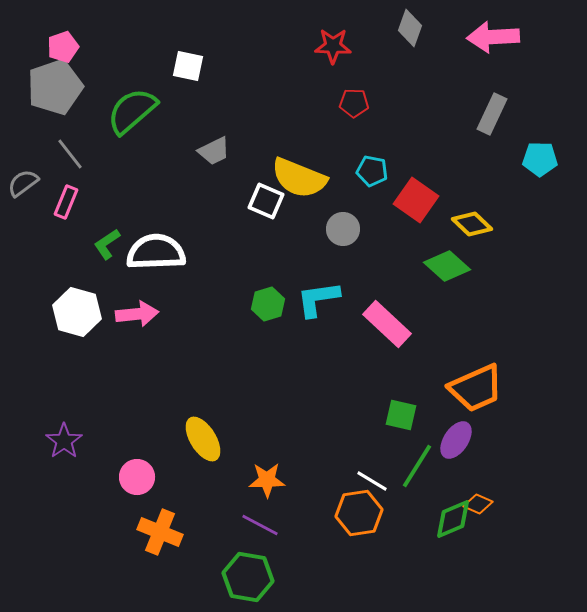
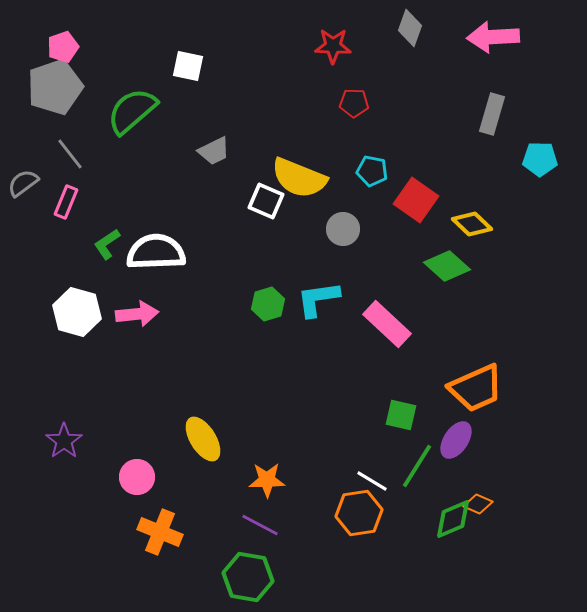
gray rectangle at (492, 114): rotated 9 degrees counterclockwise
